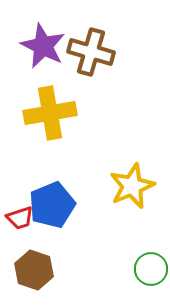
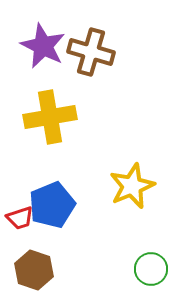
yellow cross: moved 4 px down
